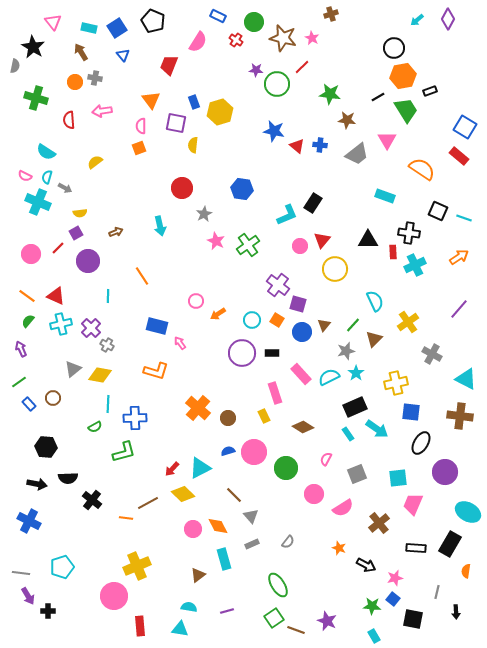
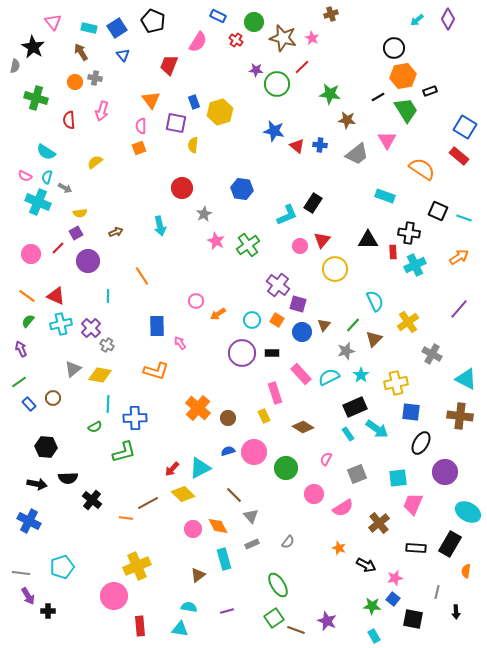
pink arrow at (102, 111): rotated 66 degrees counterclockwise
blue rectangle at (157, 326): rotated 75 degrees clockwise
cyan star at (356, 373): moved 5 px right, 2 px down
